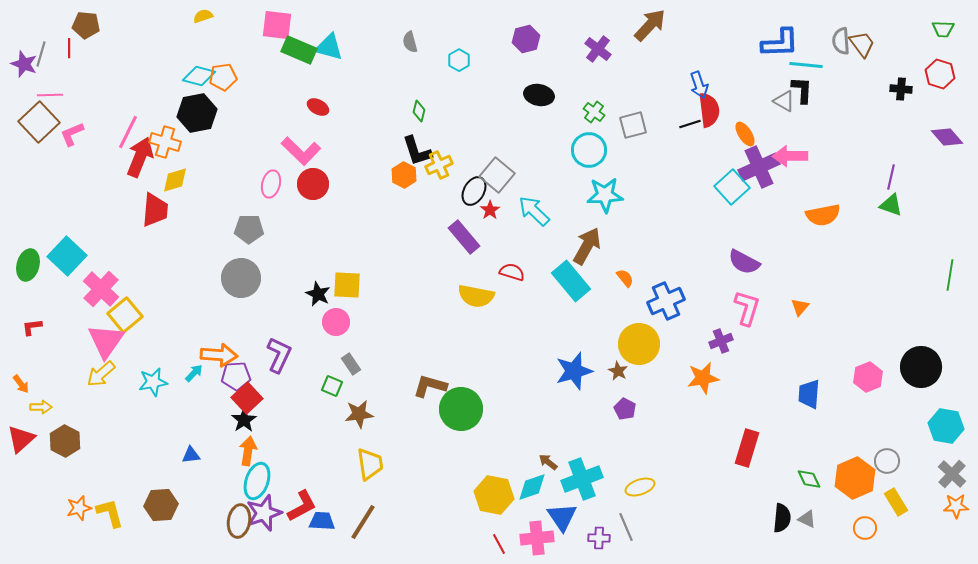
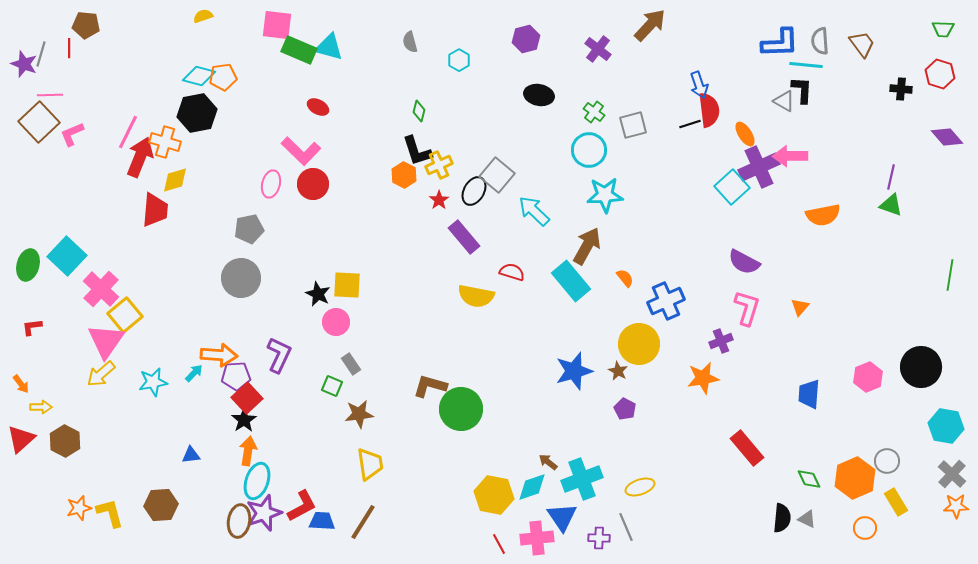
gray semicircle at (841, 41): moved 21 px left
red star at (490, 210): moved 51 px left, 10 px up
gray pentagon at (249, 229): rotated 12 degrees counterclockwise
red rectangle at (747, 448): rotated 57 degrees counterclockwise
